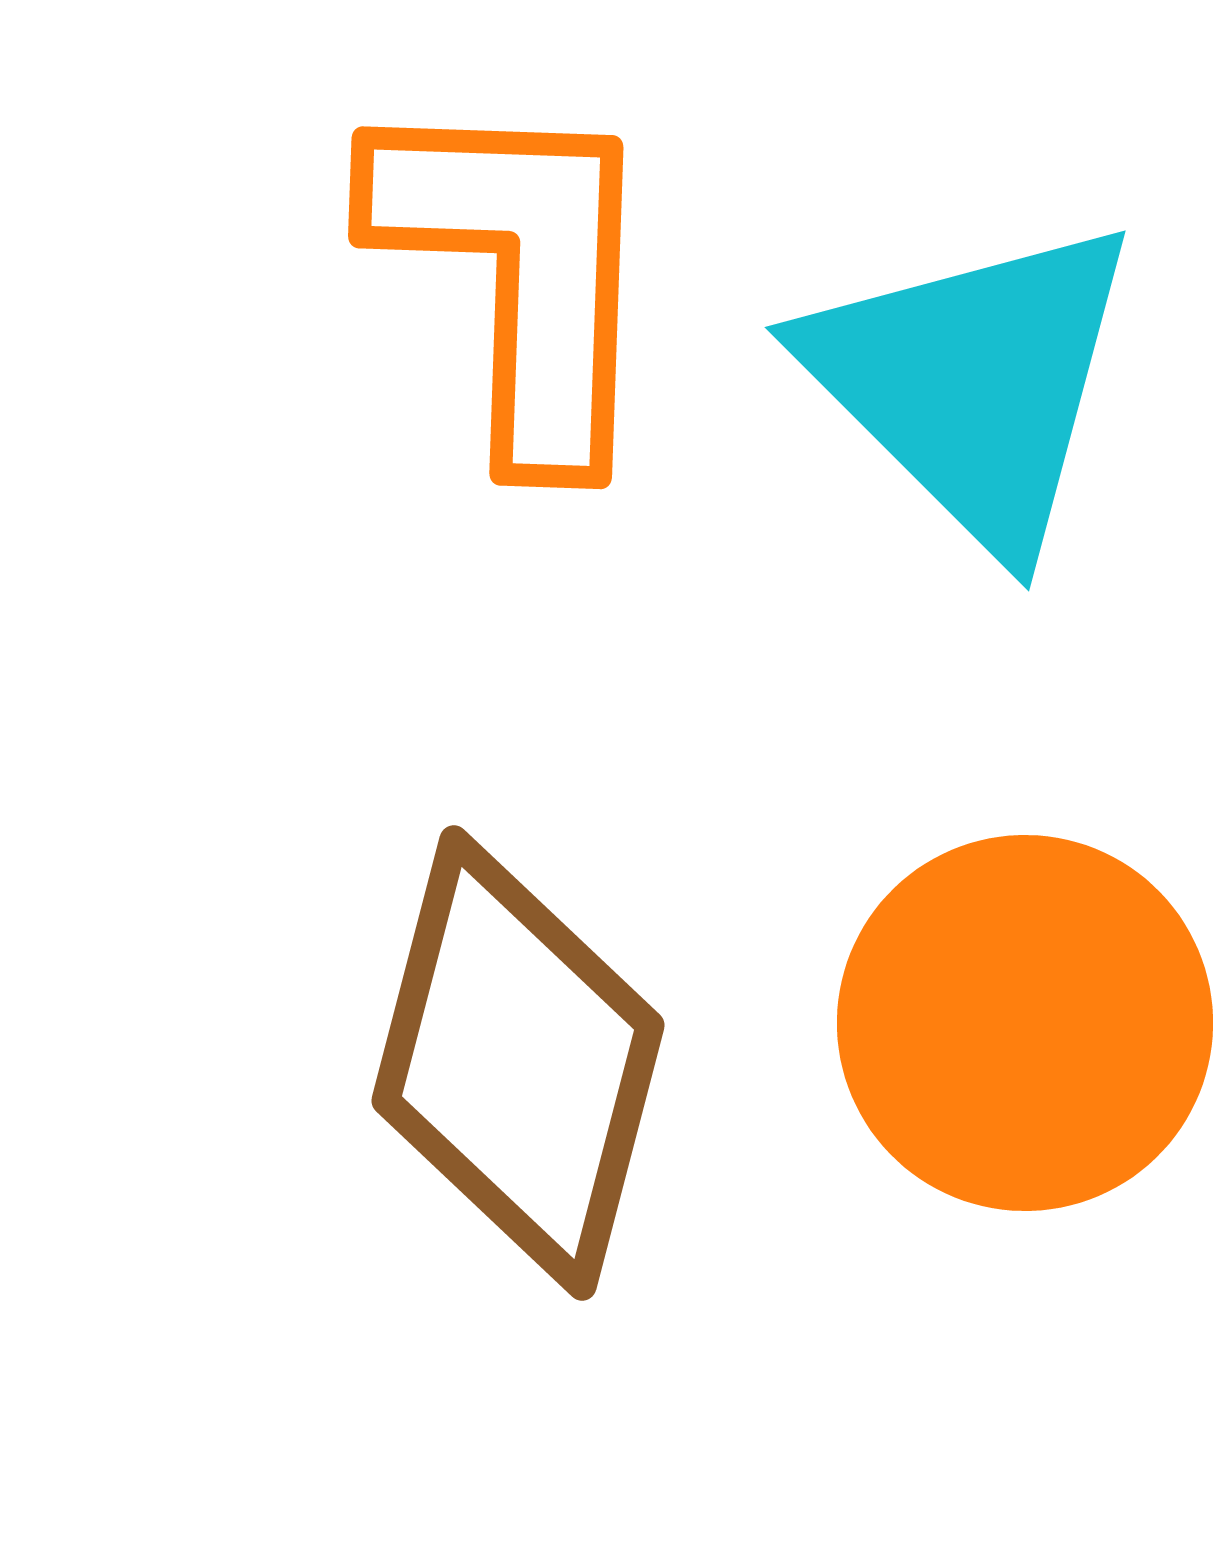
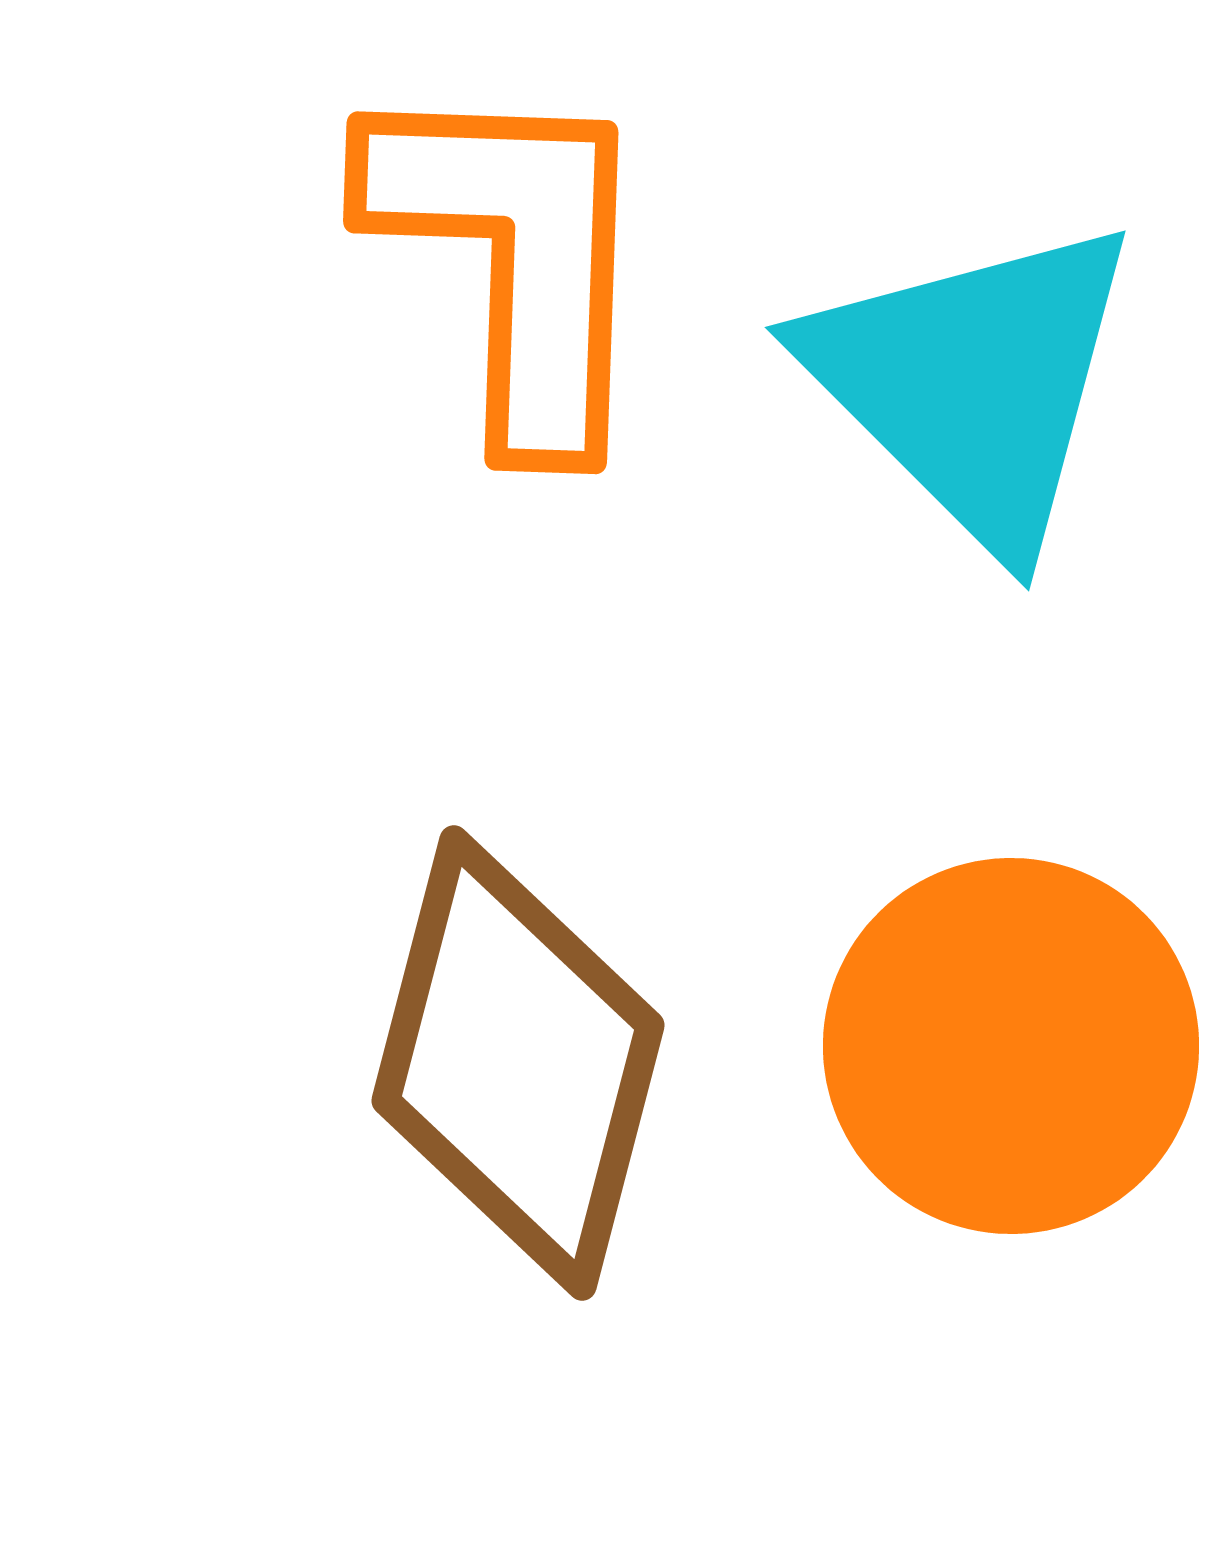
orange L-shape: moved 5 px left, 15 px up
orange circle: moved 14 px left, 23 px down
